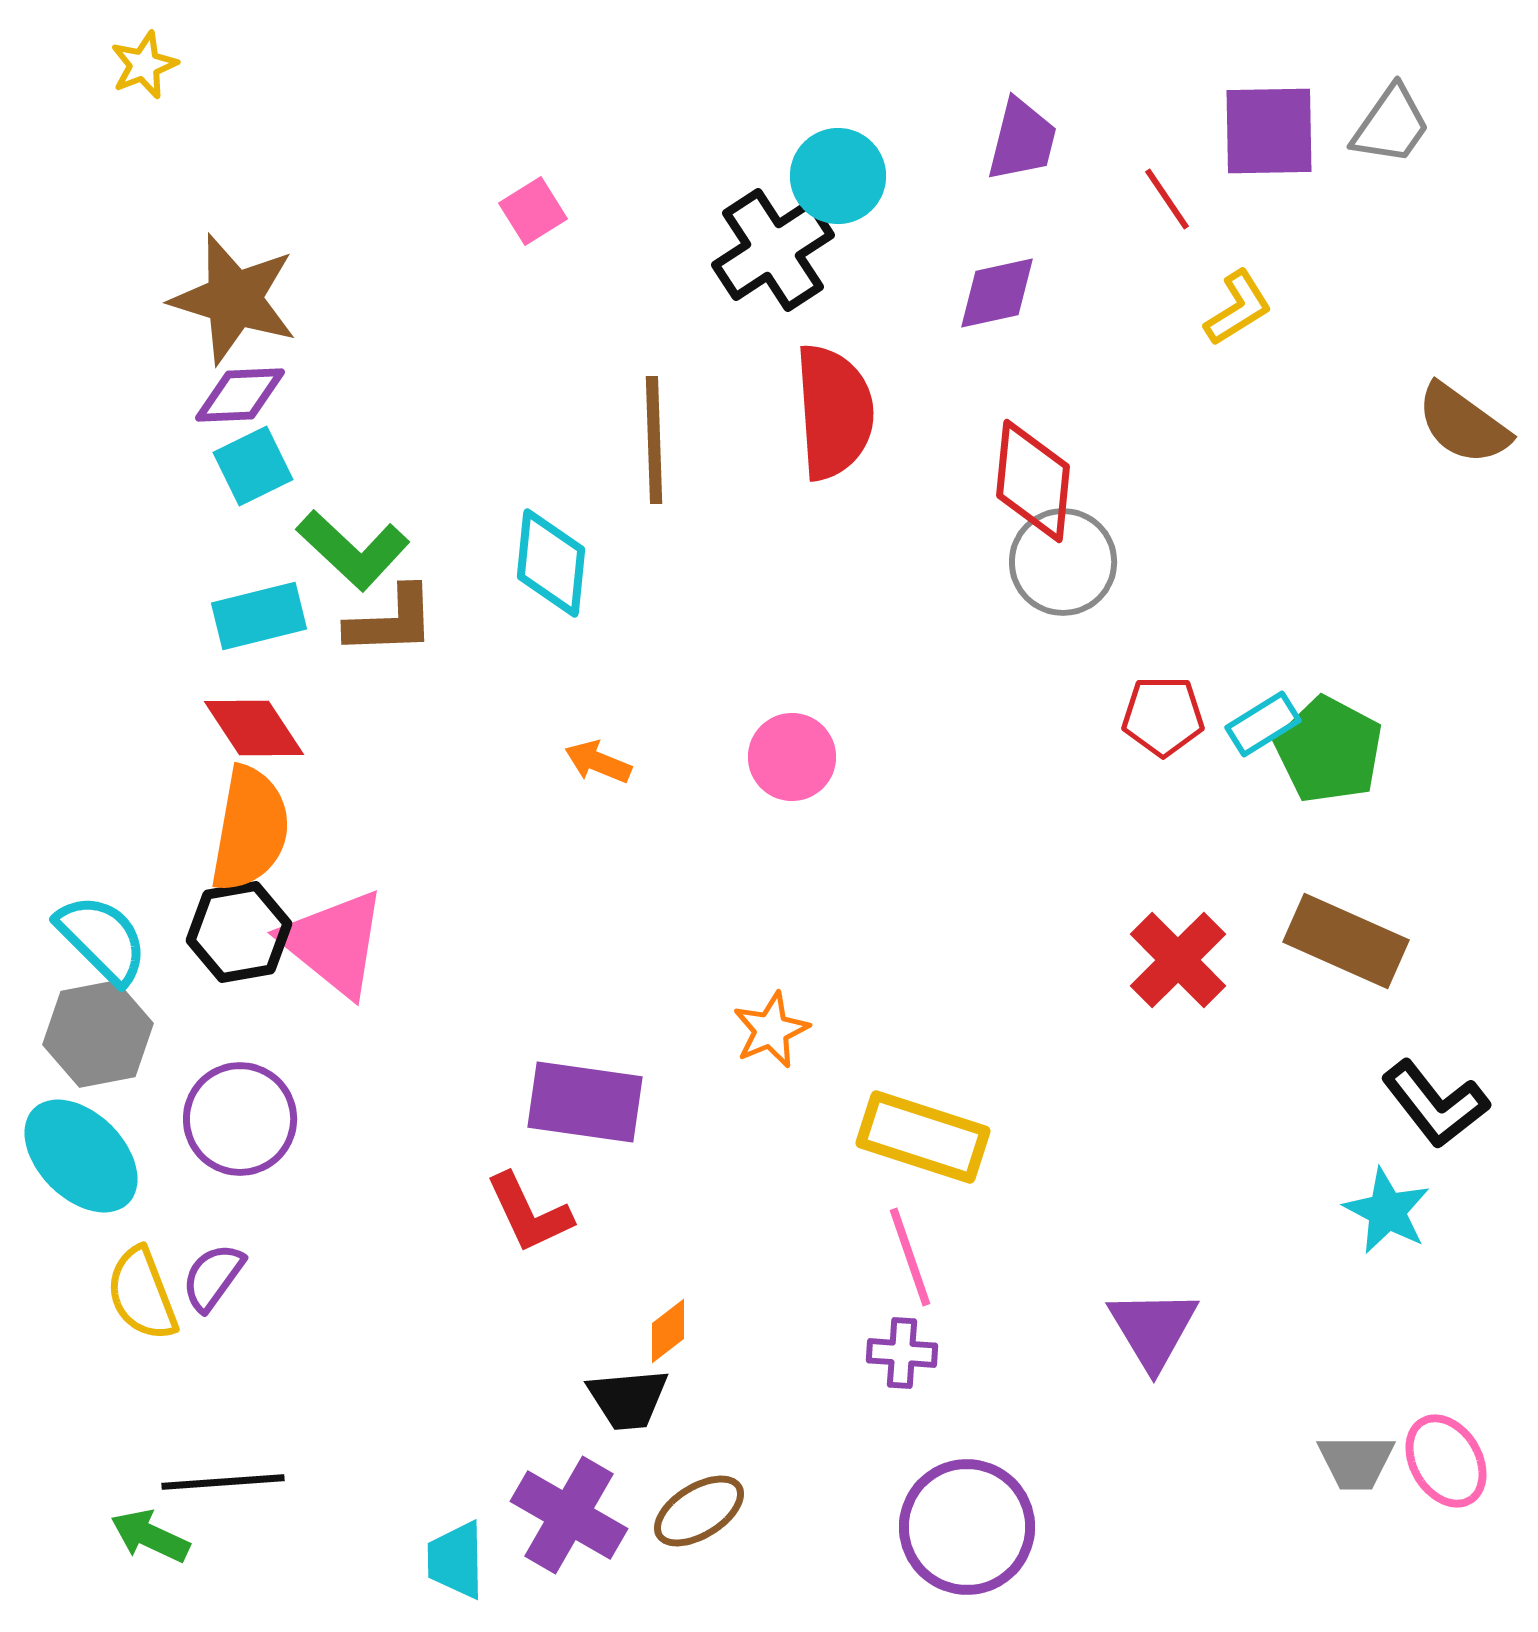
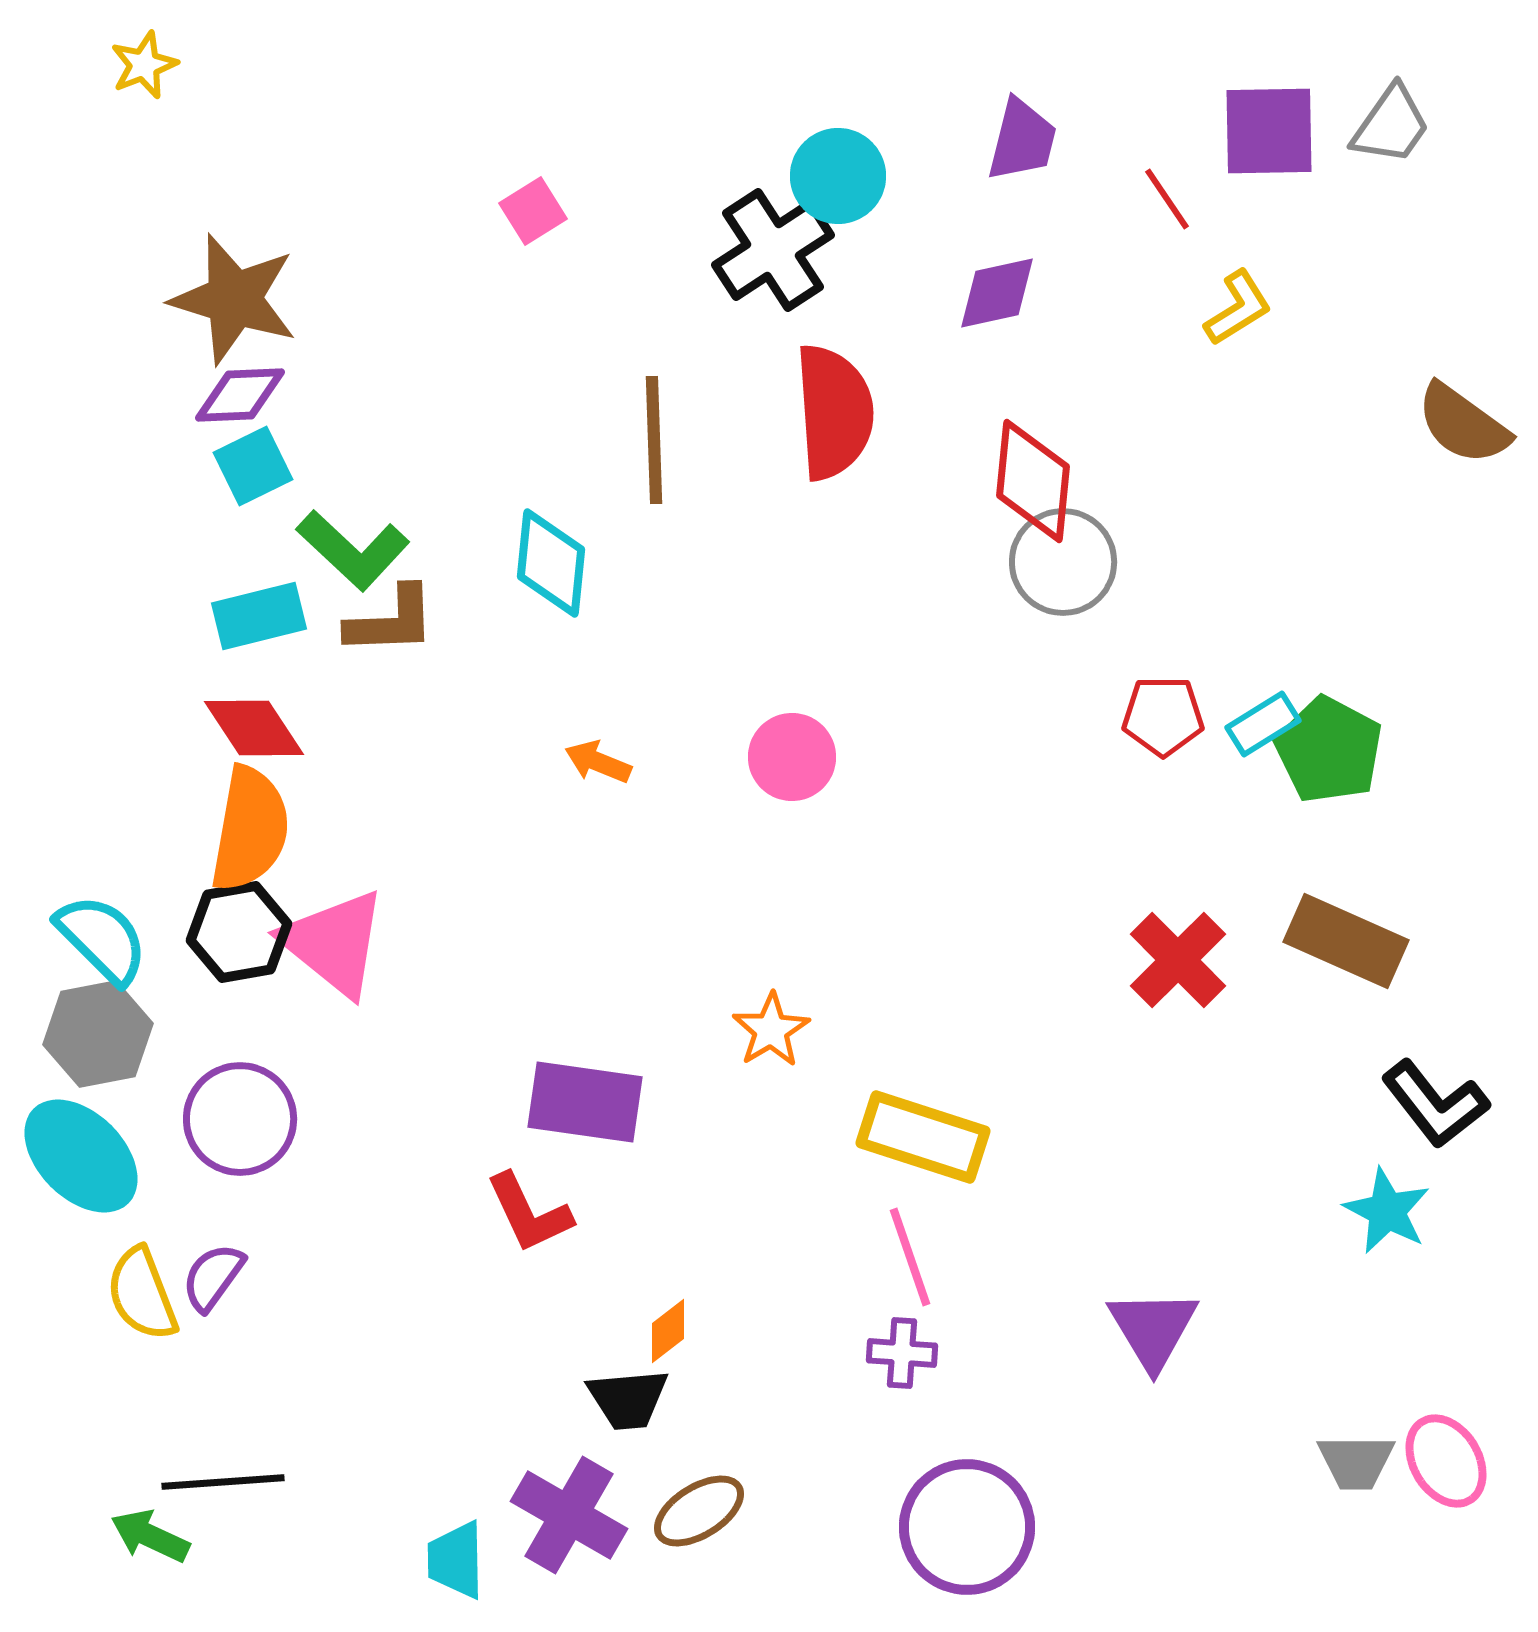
orange star at (771, 1030): rotated 8 degrees counterclockwise
